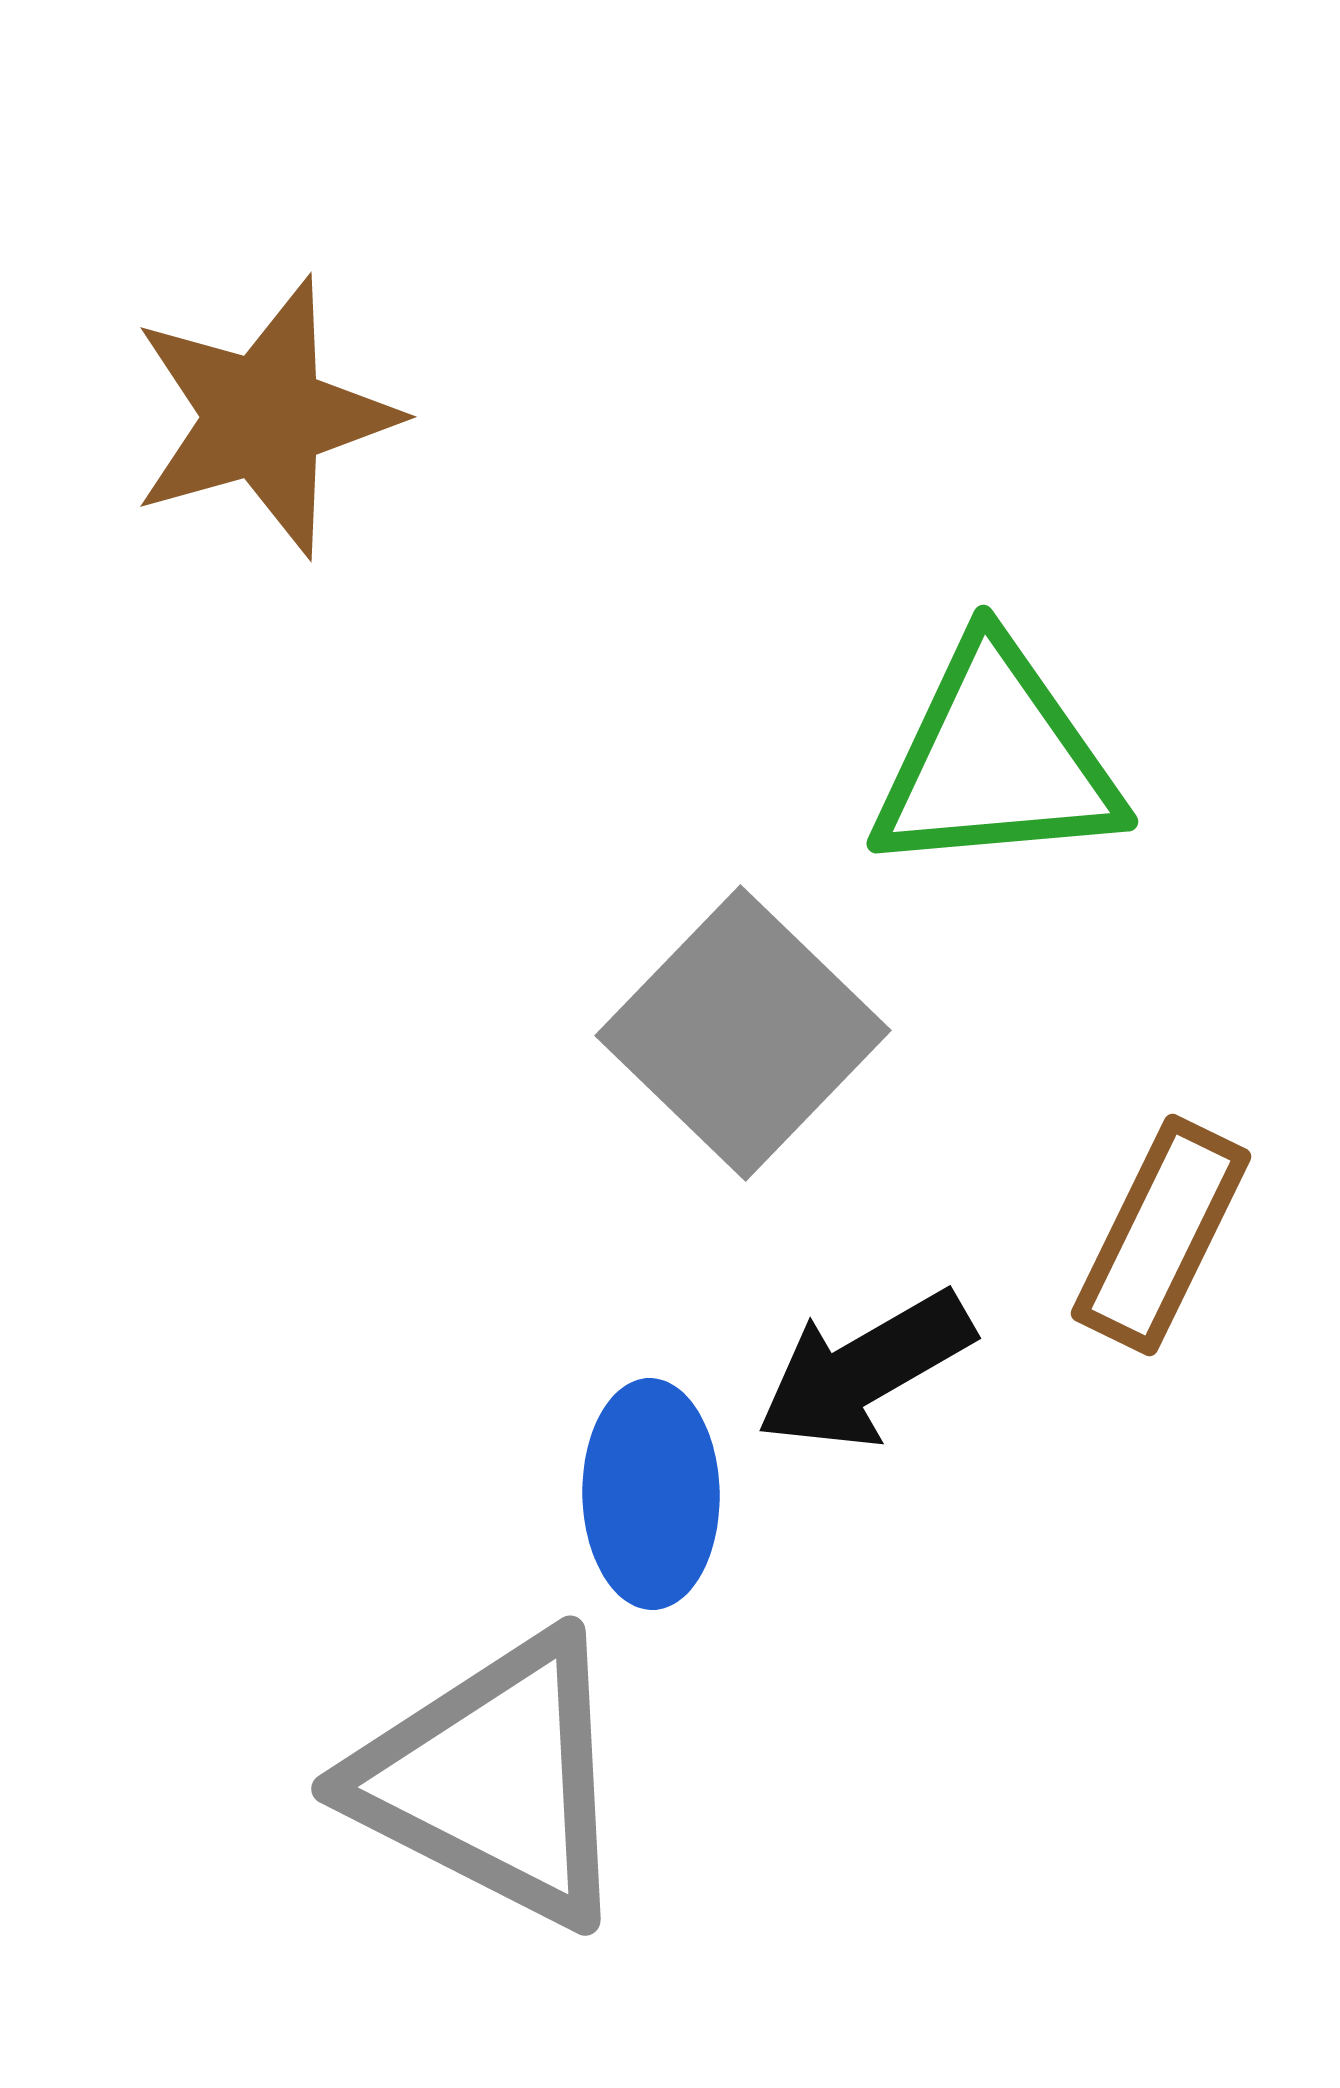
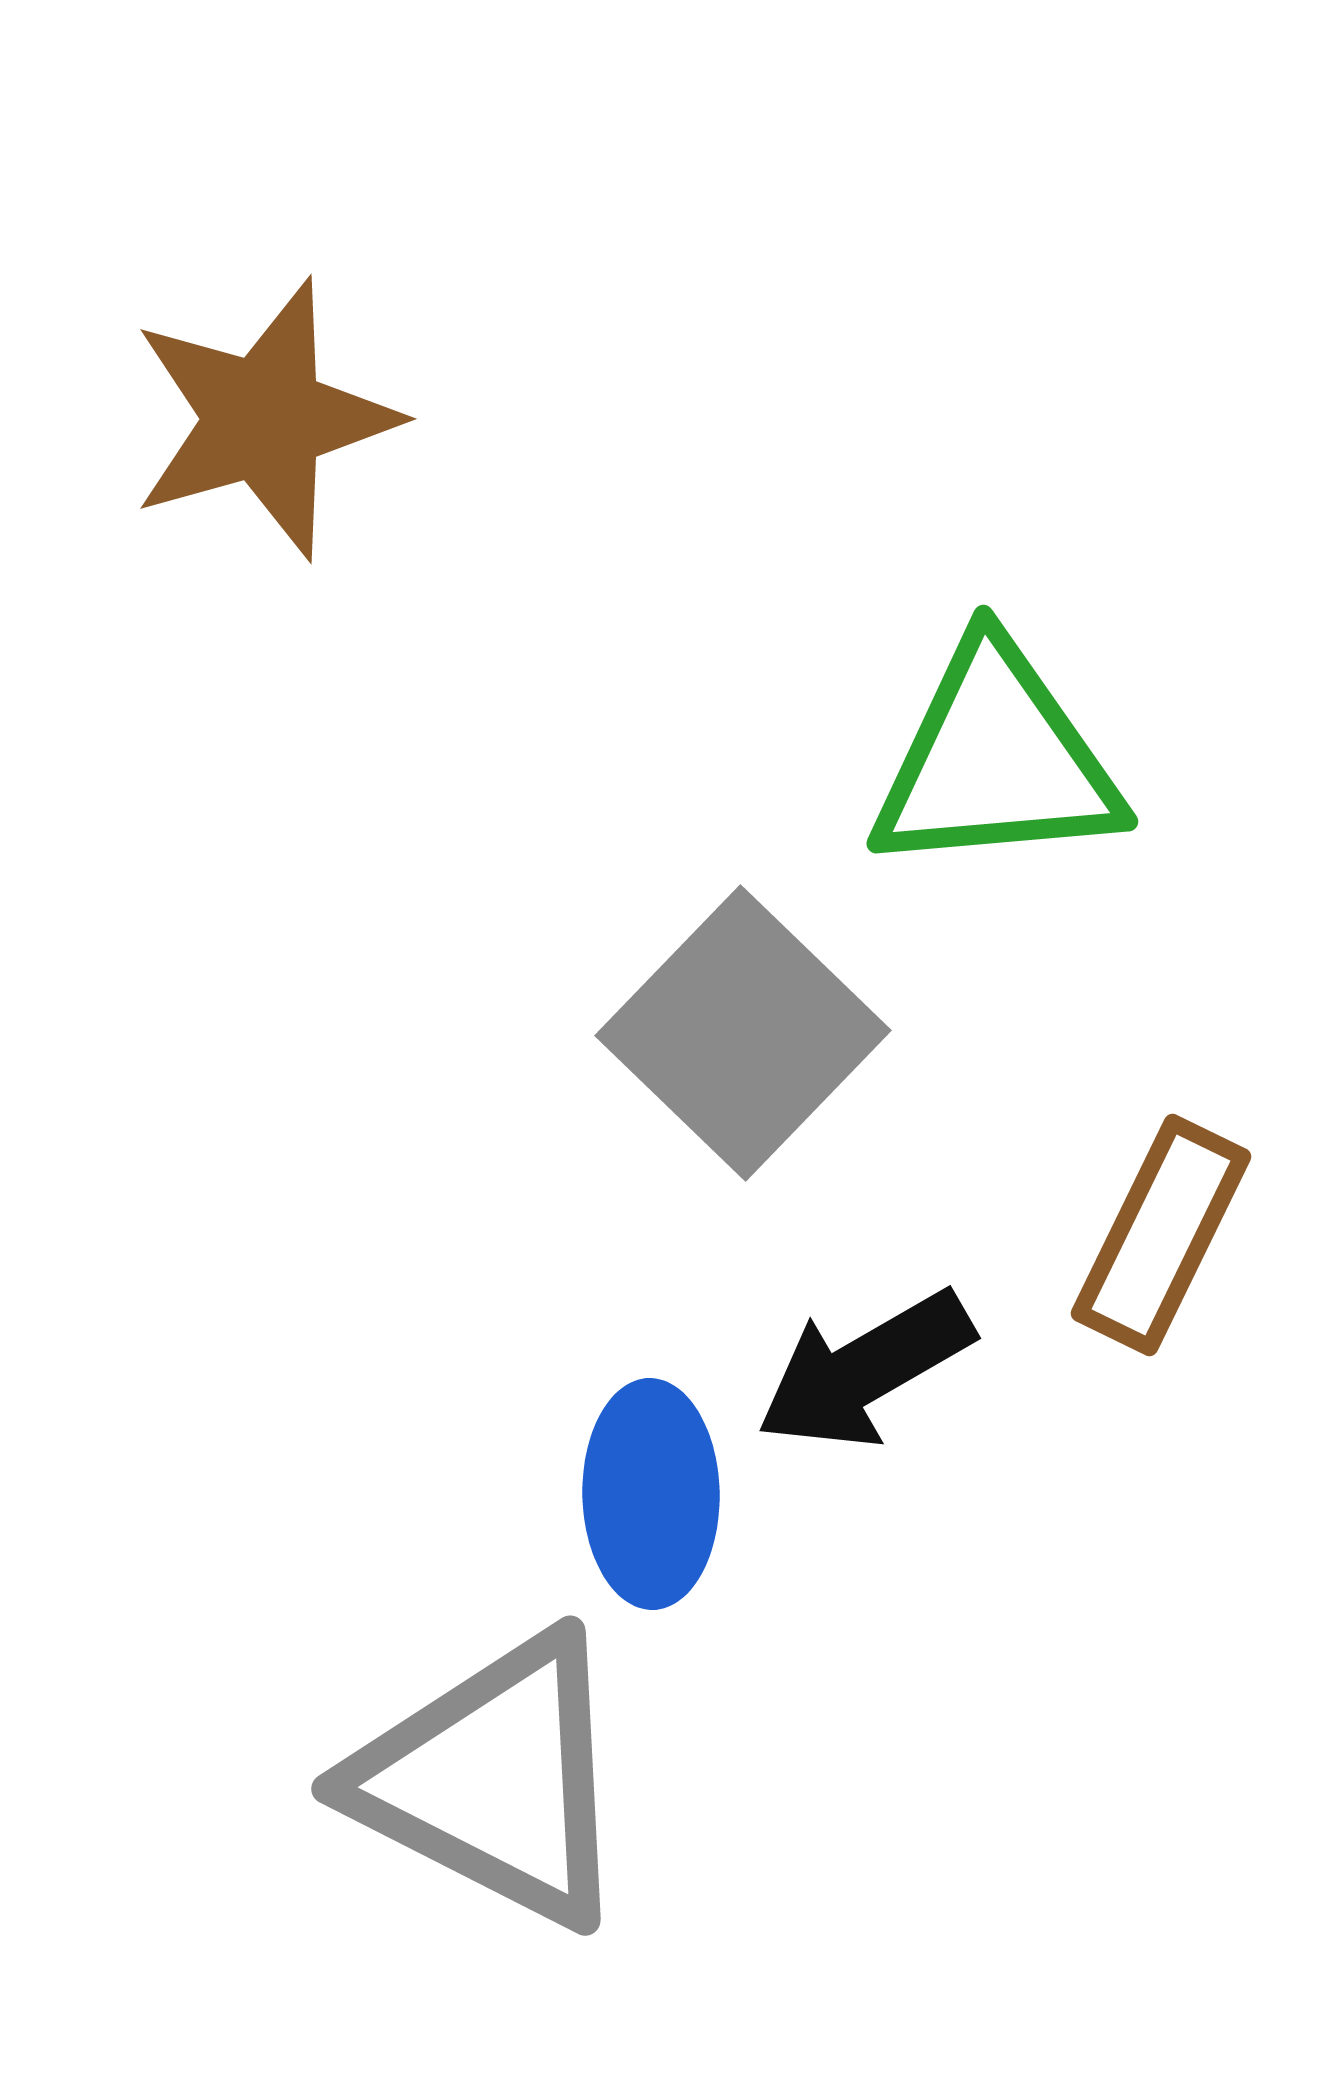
brown star: moved 2 px down
